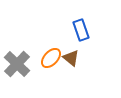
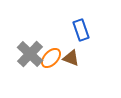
brown triangle: rotated 18 degrees counterclockwise
gray cross: moved 13 px right, 10 px up
